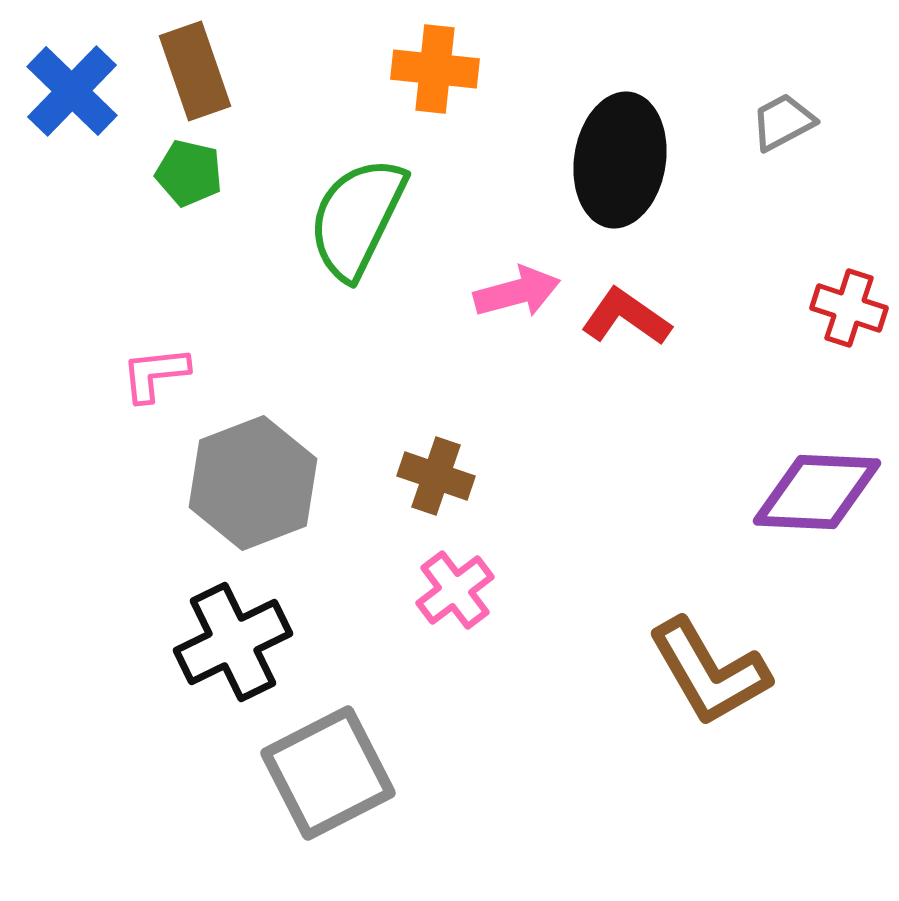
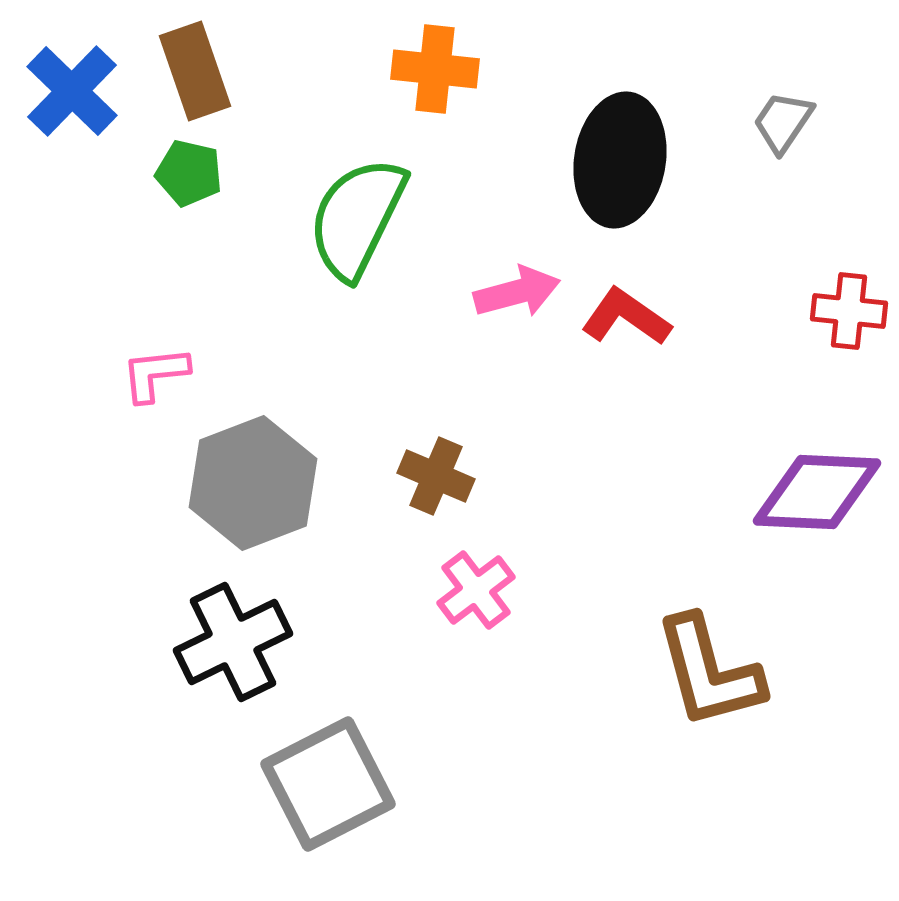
gray trapezoid: rotated 28 degrees counterclockwise
red cross: moved 3 px down; rotated 12 degrees counterclockwise
brown cross: rotated 4 degrees clockwise
pink cross: moved 21 px right
brown L-shape: rotated 15 degrees clockwise
gray square: moved 11 px down
